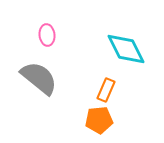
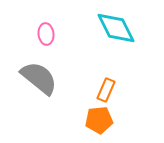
pink ellipse: moved 1 px left, 1 px up
cyan diamond: moved 10 px left, 21 px up
